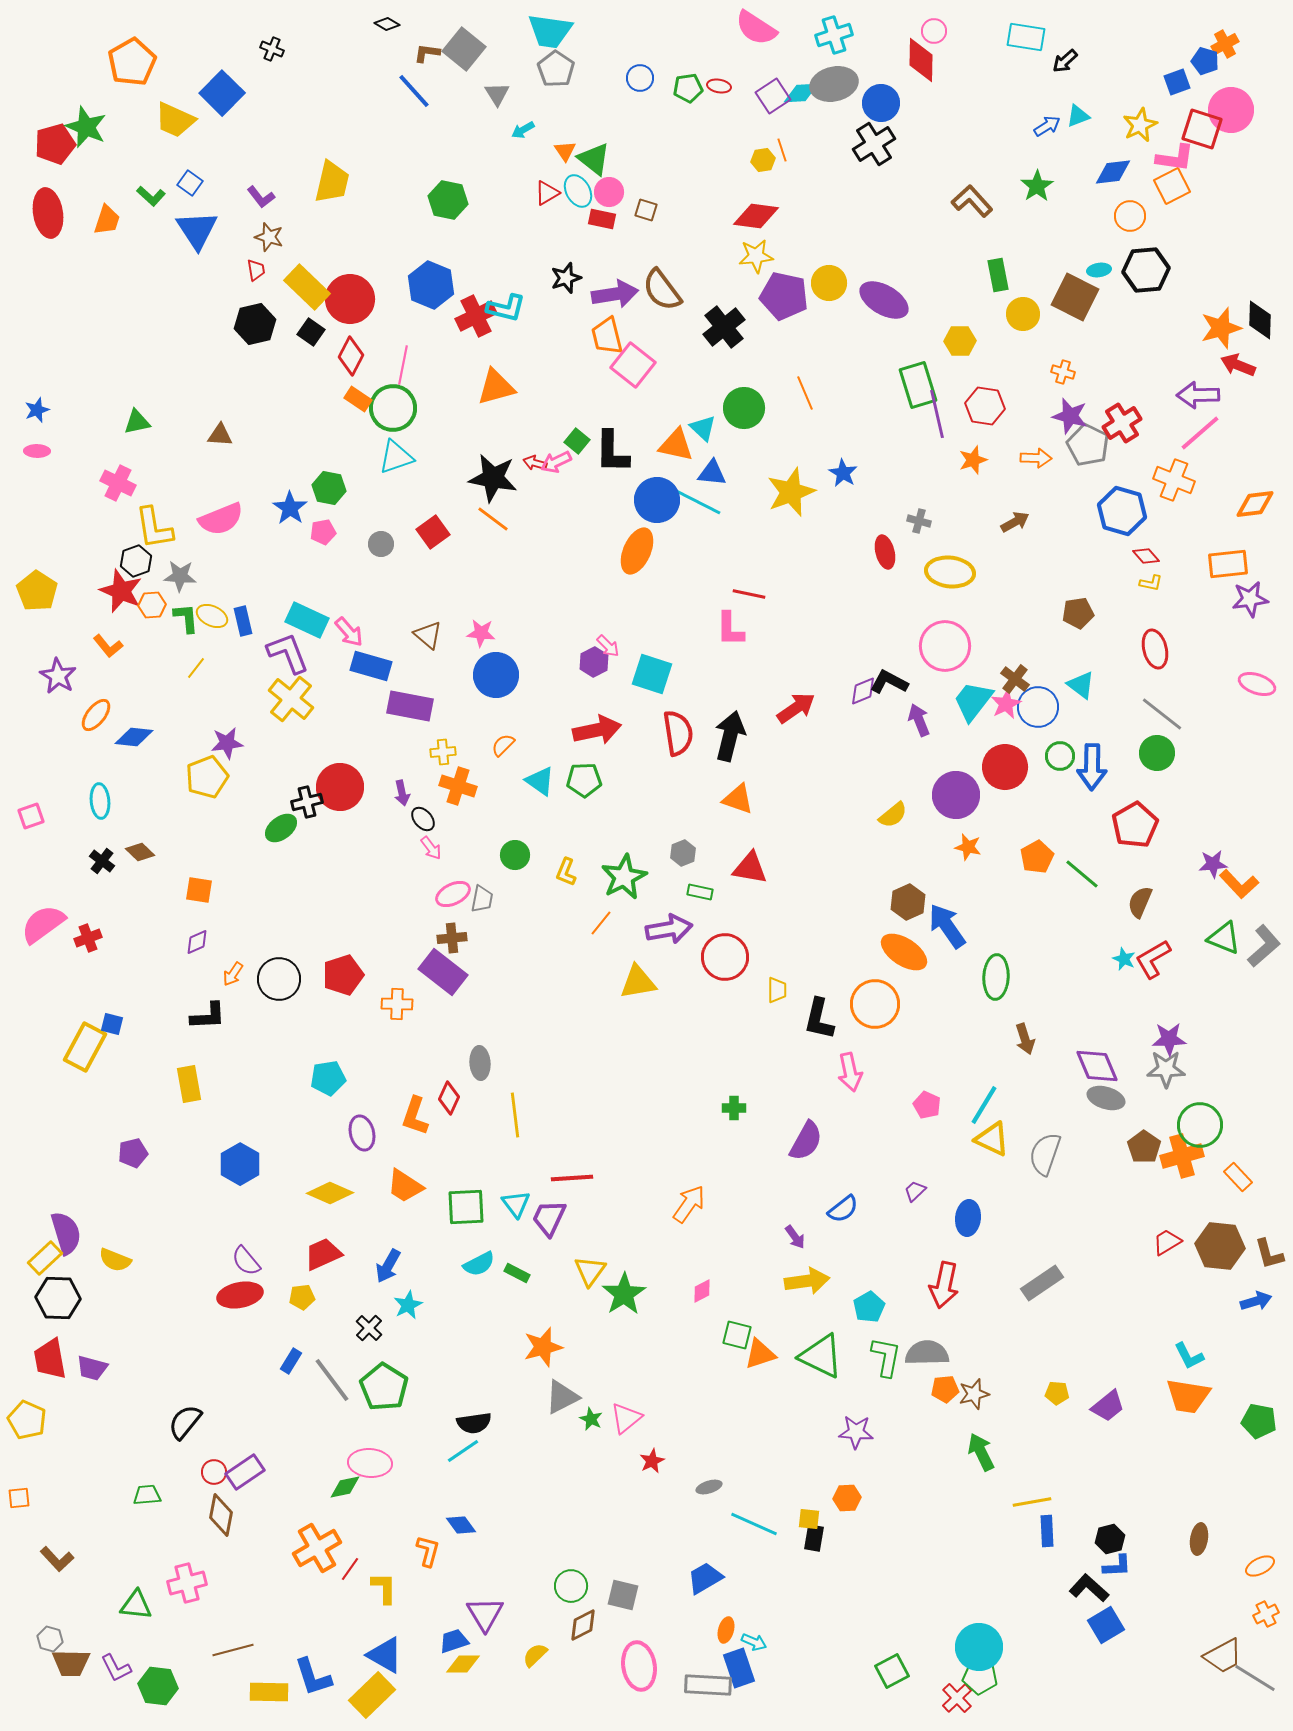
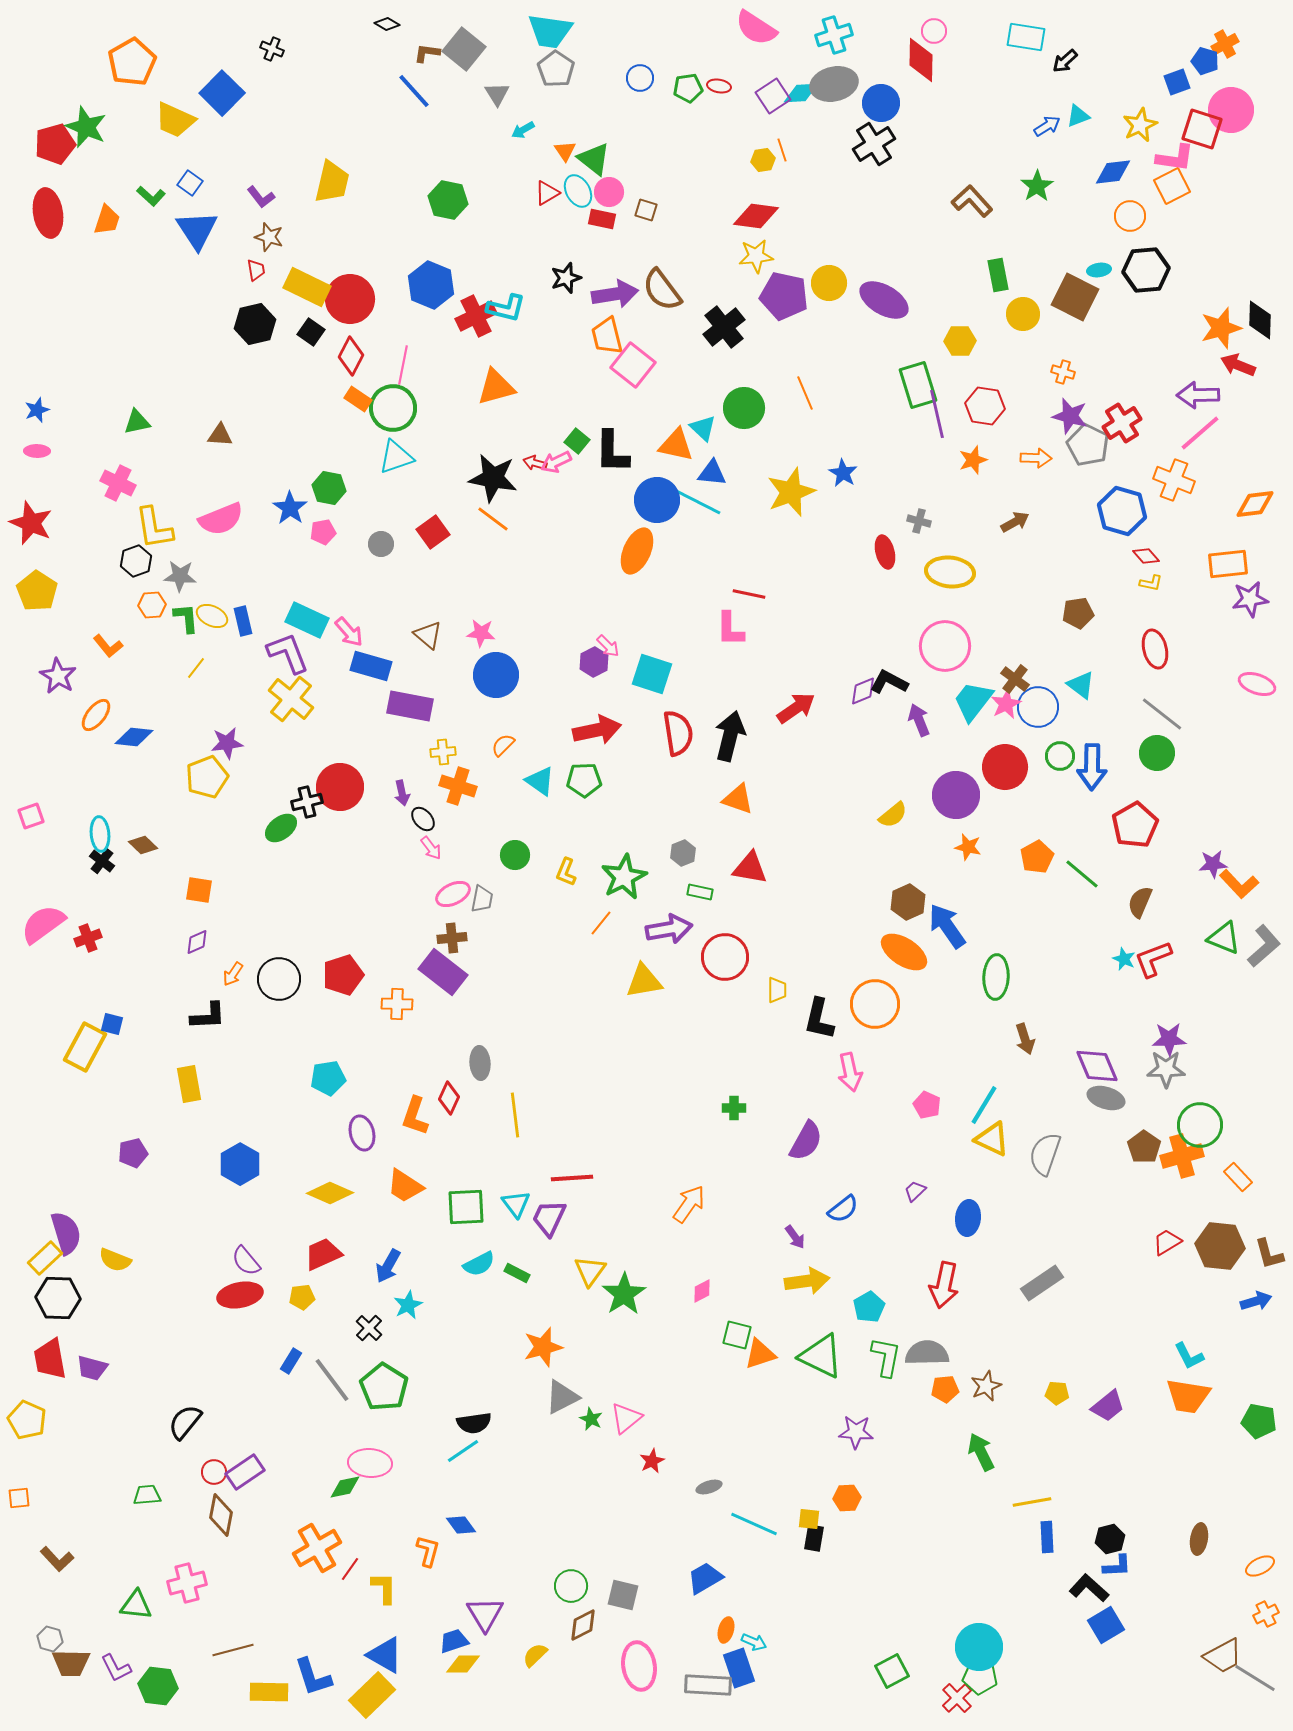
yellow rectangle at (307, 287): rotated 18 degrees counterclockwise
red star at (121, 591): moved 90 px left, 68 px up
cyan ellipse at (100, 801): moved 33 px down
brown diamond at (140, 852): moved 3 px right, 7 px up
red L-shape at (1153, 959): rotated 9 degrees clockwise
yellow triangle at (638, 982): moved 6 px right, 1 px up
brown star at (974, 1394): moved 12 px right, 8 px up; rotated 8 degrees counterclockwise
blue rectangle at (1047, 1531): moved 6 px down
